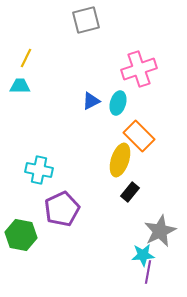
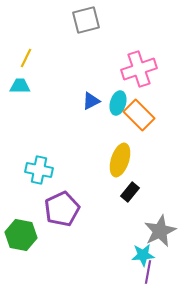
orange rectangle: moved 21 px up
